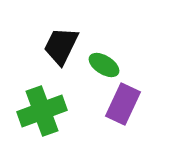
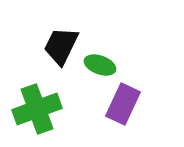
green ellipse: moved 4 px left; rotated 12 degrees counterclockwise
green cross: moved 5 px left, 2 px up
